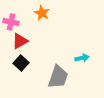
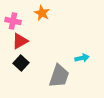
pink cross: moved 2 px right, 1 px up
gray trapezoid: moved 1 px right, 1 px up
